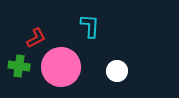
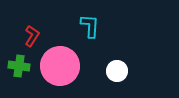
red L-shape: moved 4 px left, 2 px up; rotated 30 degrees counterclockwise
pink circle: moved 1 px left, 1 px up
